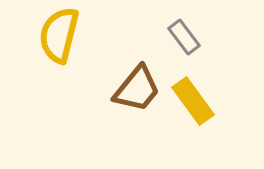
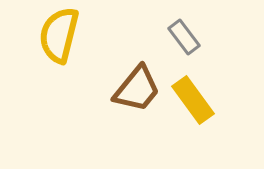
yellow rectangle: moved 1 px up
